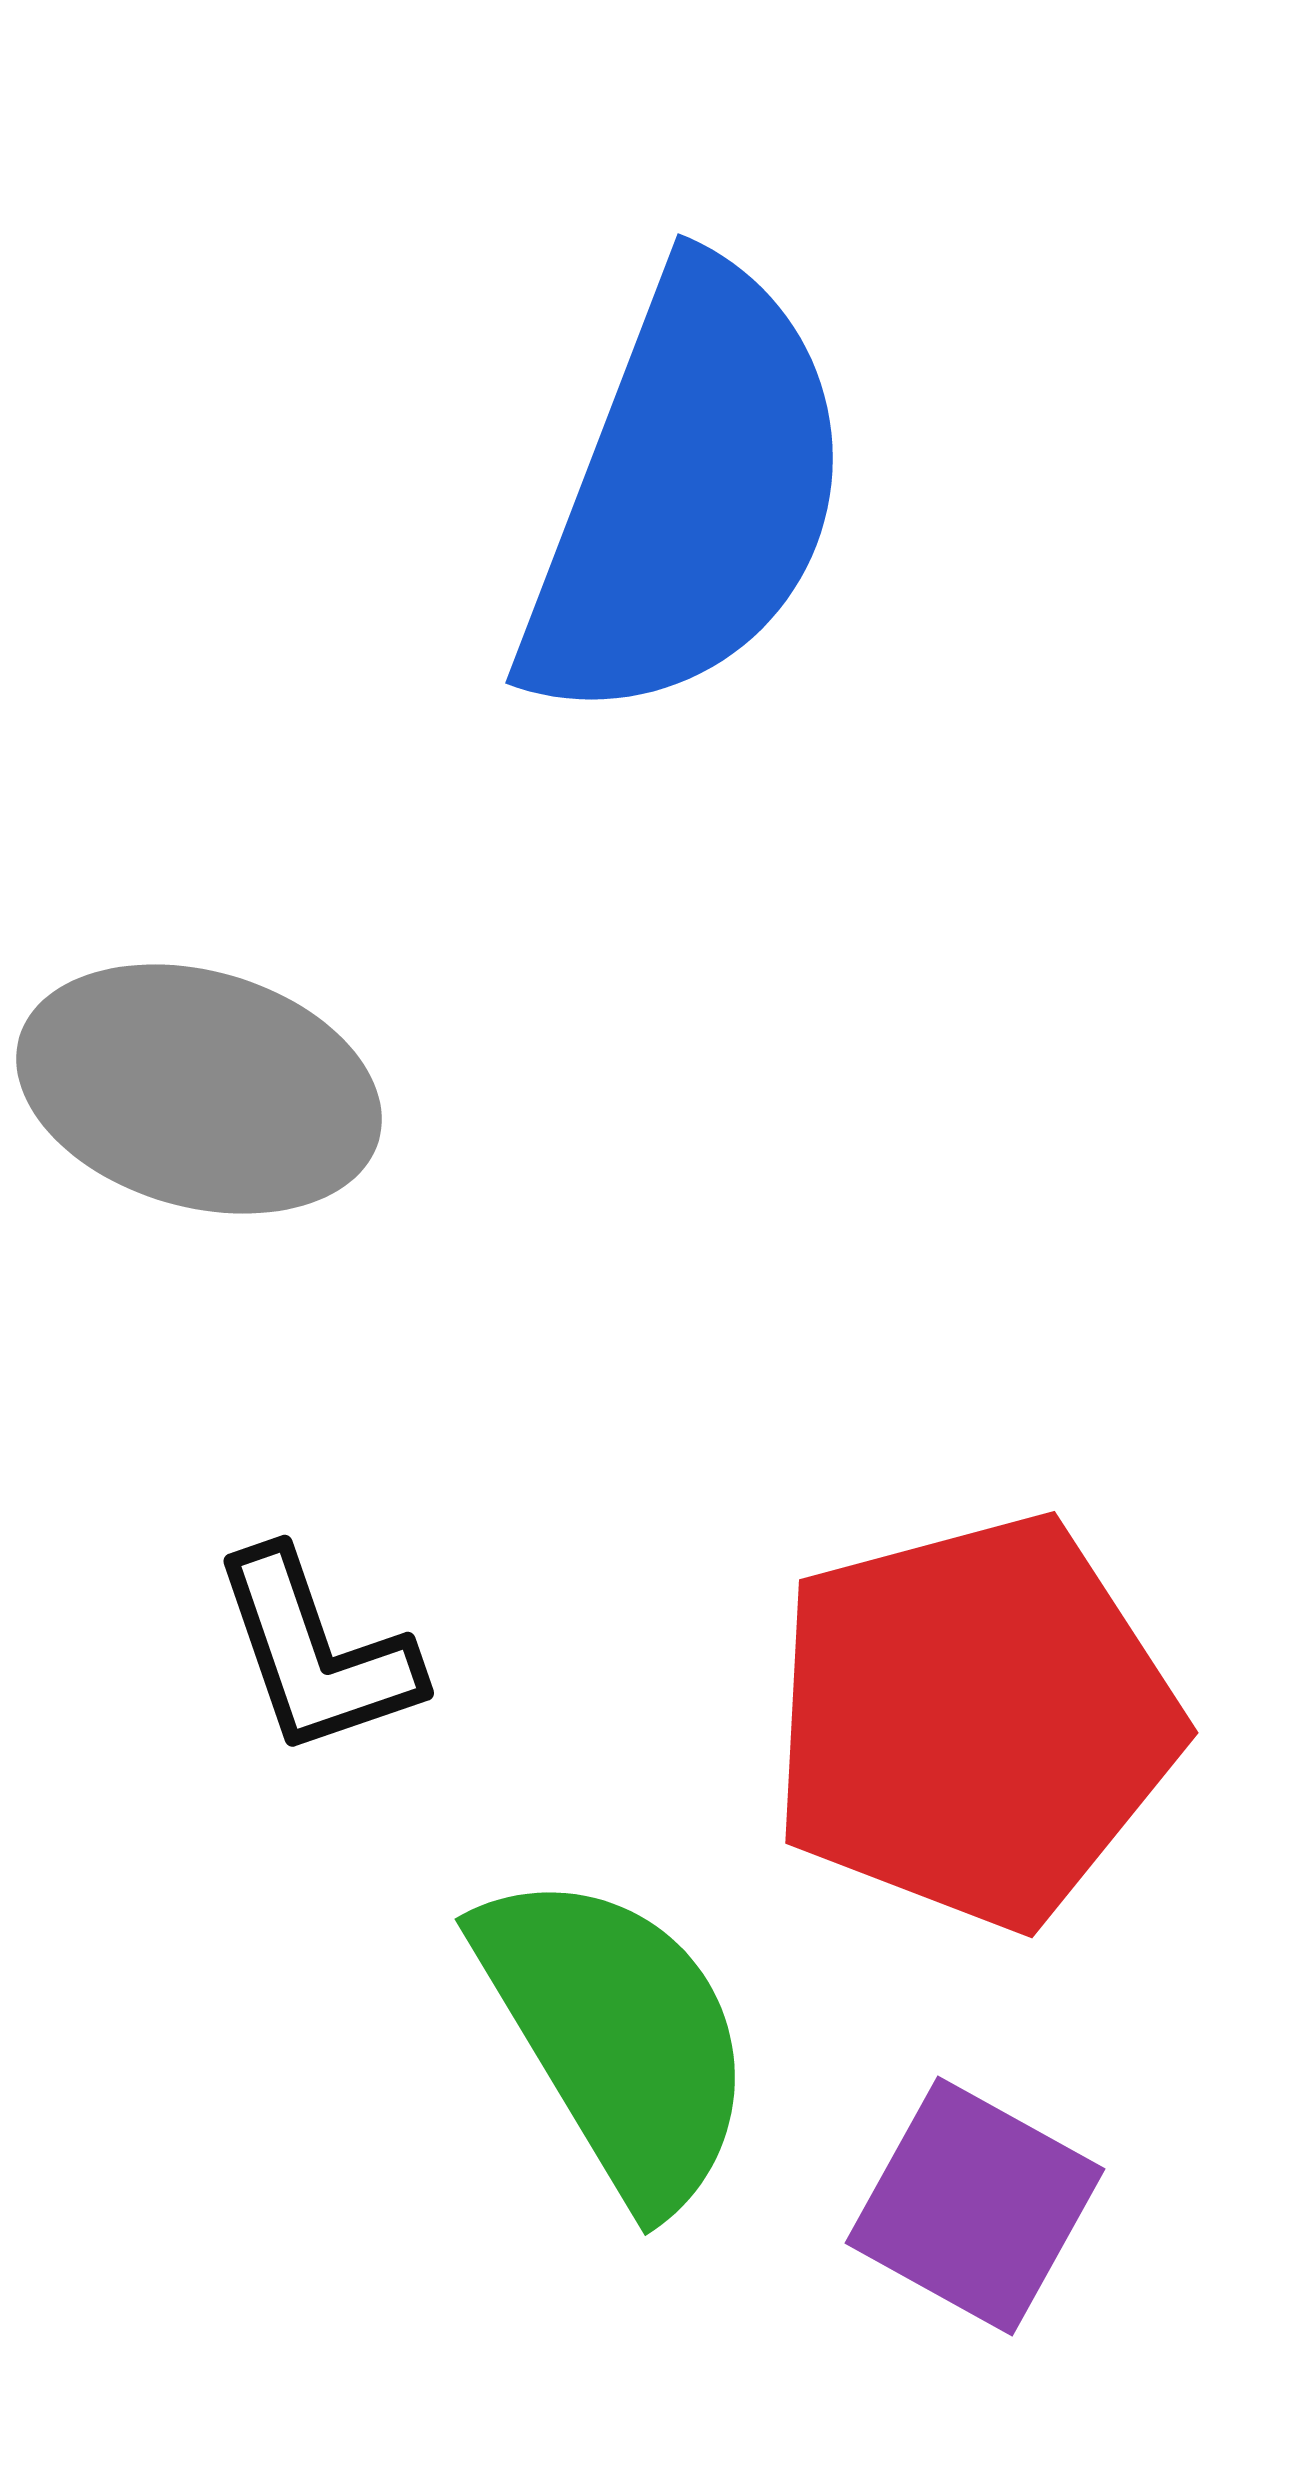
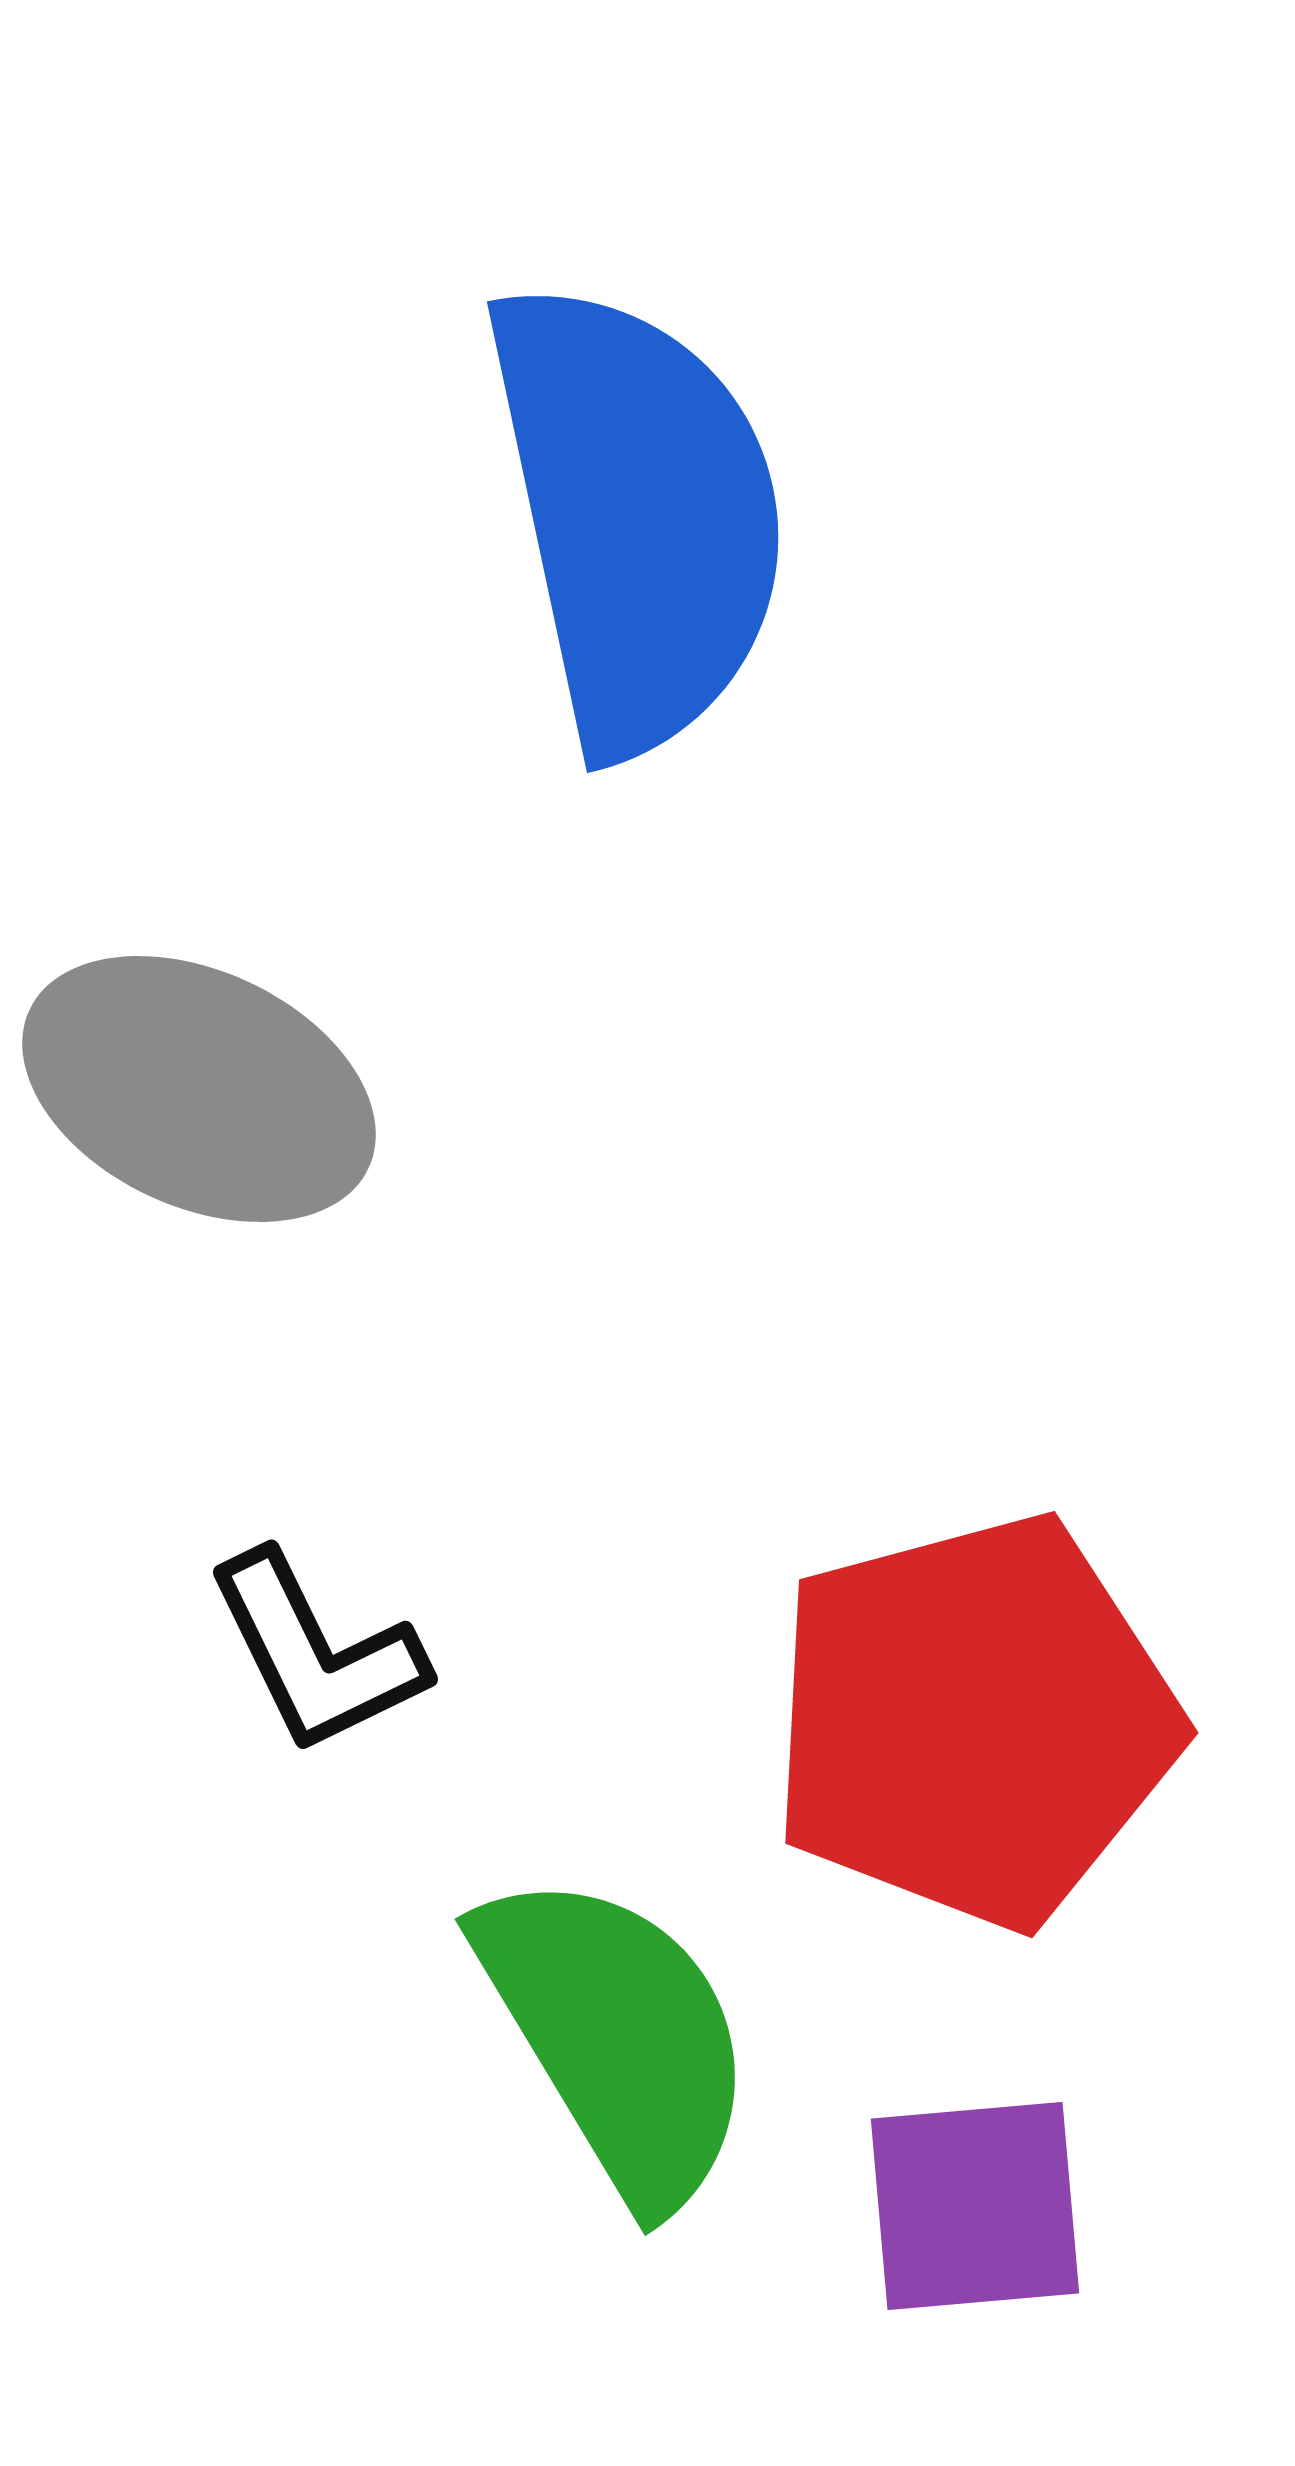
blue semicircle: moved 50 px left, 21 px down; rotated 33 degrees counterclockwise
gray ellipse: rotated 9 degrees clockwise
black L-shape: rotated 7 degrees counterclockwise
purple square: rotated 34 degrees counterclockwise
